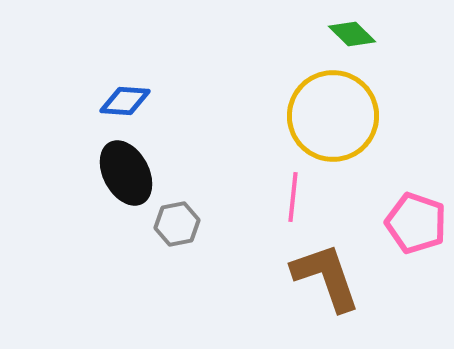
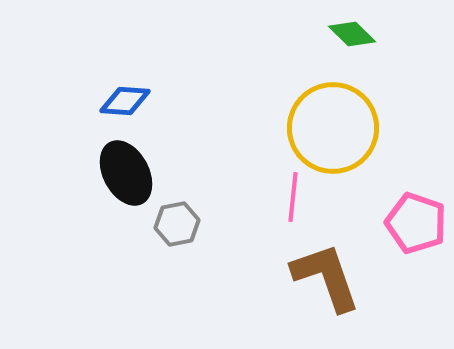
yellow circle: moved 12 px down
